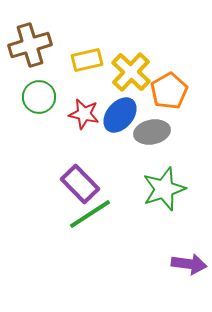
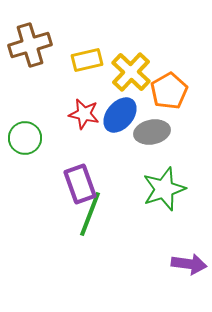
green circle: moved 14 px left, 41 px down
purple rectangle: rotated 24 degrees clockwise
green line: rotated 36 degrees counterclockwise
